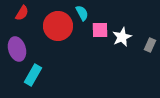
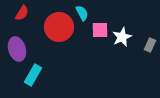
red circle: moved 1 px right, 1 px down
